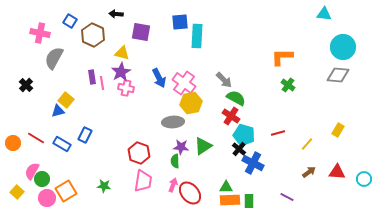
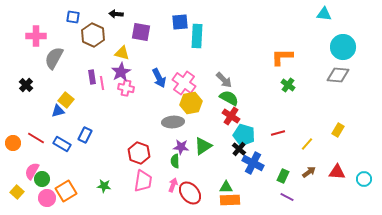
blue square at (70, 21): moved 3 px right, 4 px up; rotated 24 degrees counterclockwise
pink cross at (40, 33): moved 4 px left, 3 px down; rotated 12 degrees counterclockwise
green semicircle at (236, 98): moved 7 px left
green rectangle at (249, 201): moved 34 px right, 25 px up; rotated 24 degrees clockwise
